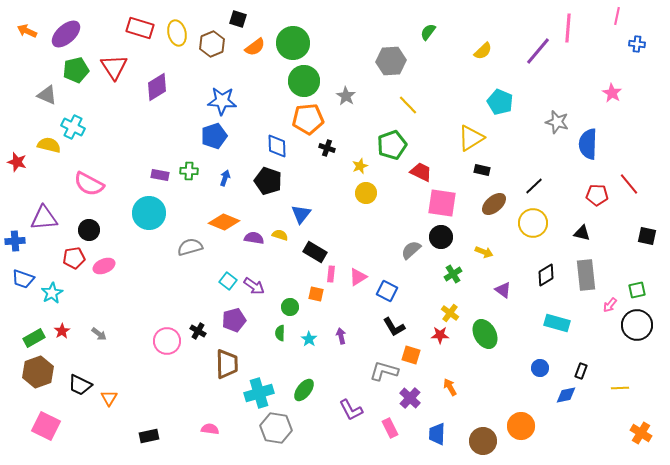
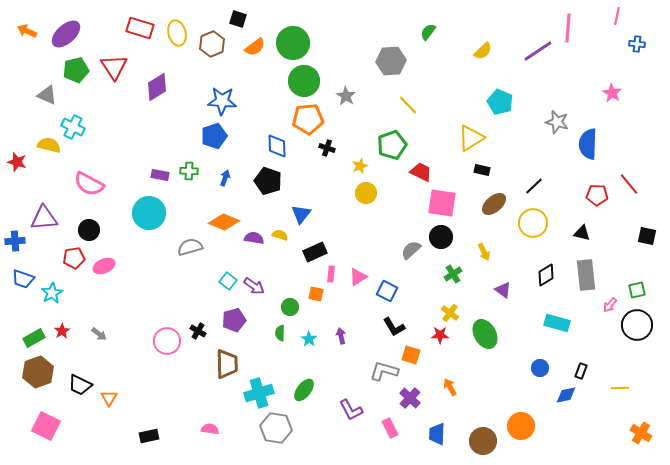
purple line at (538, 51): rotated 16 degrees clockwise
black rectangle at (315, 252): rotated 55 degrees counterclockwise
yellow arrow at (484, 252): rotated 42 degrees clockwise
